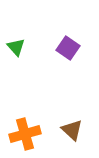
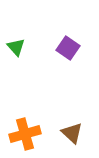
brown triangle: moved 3 px down
